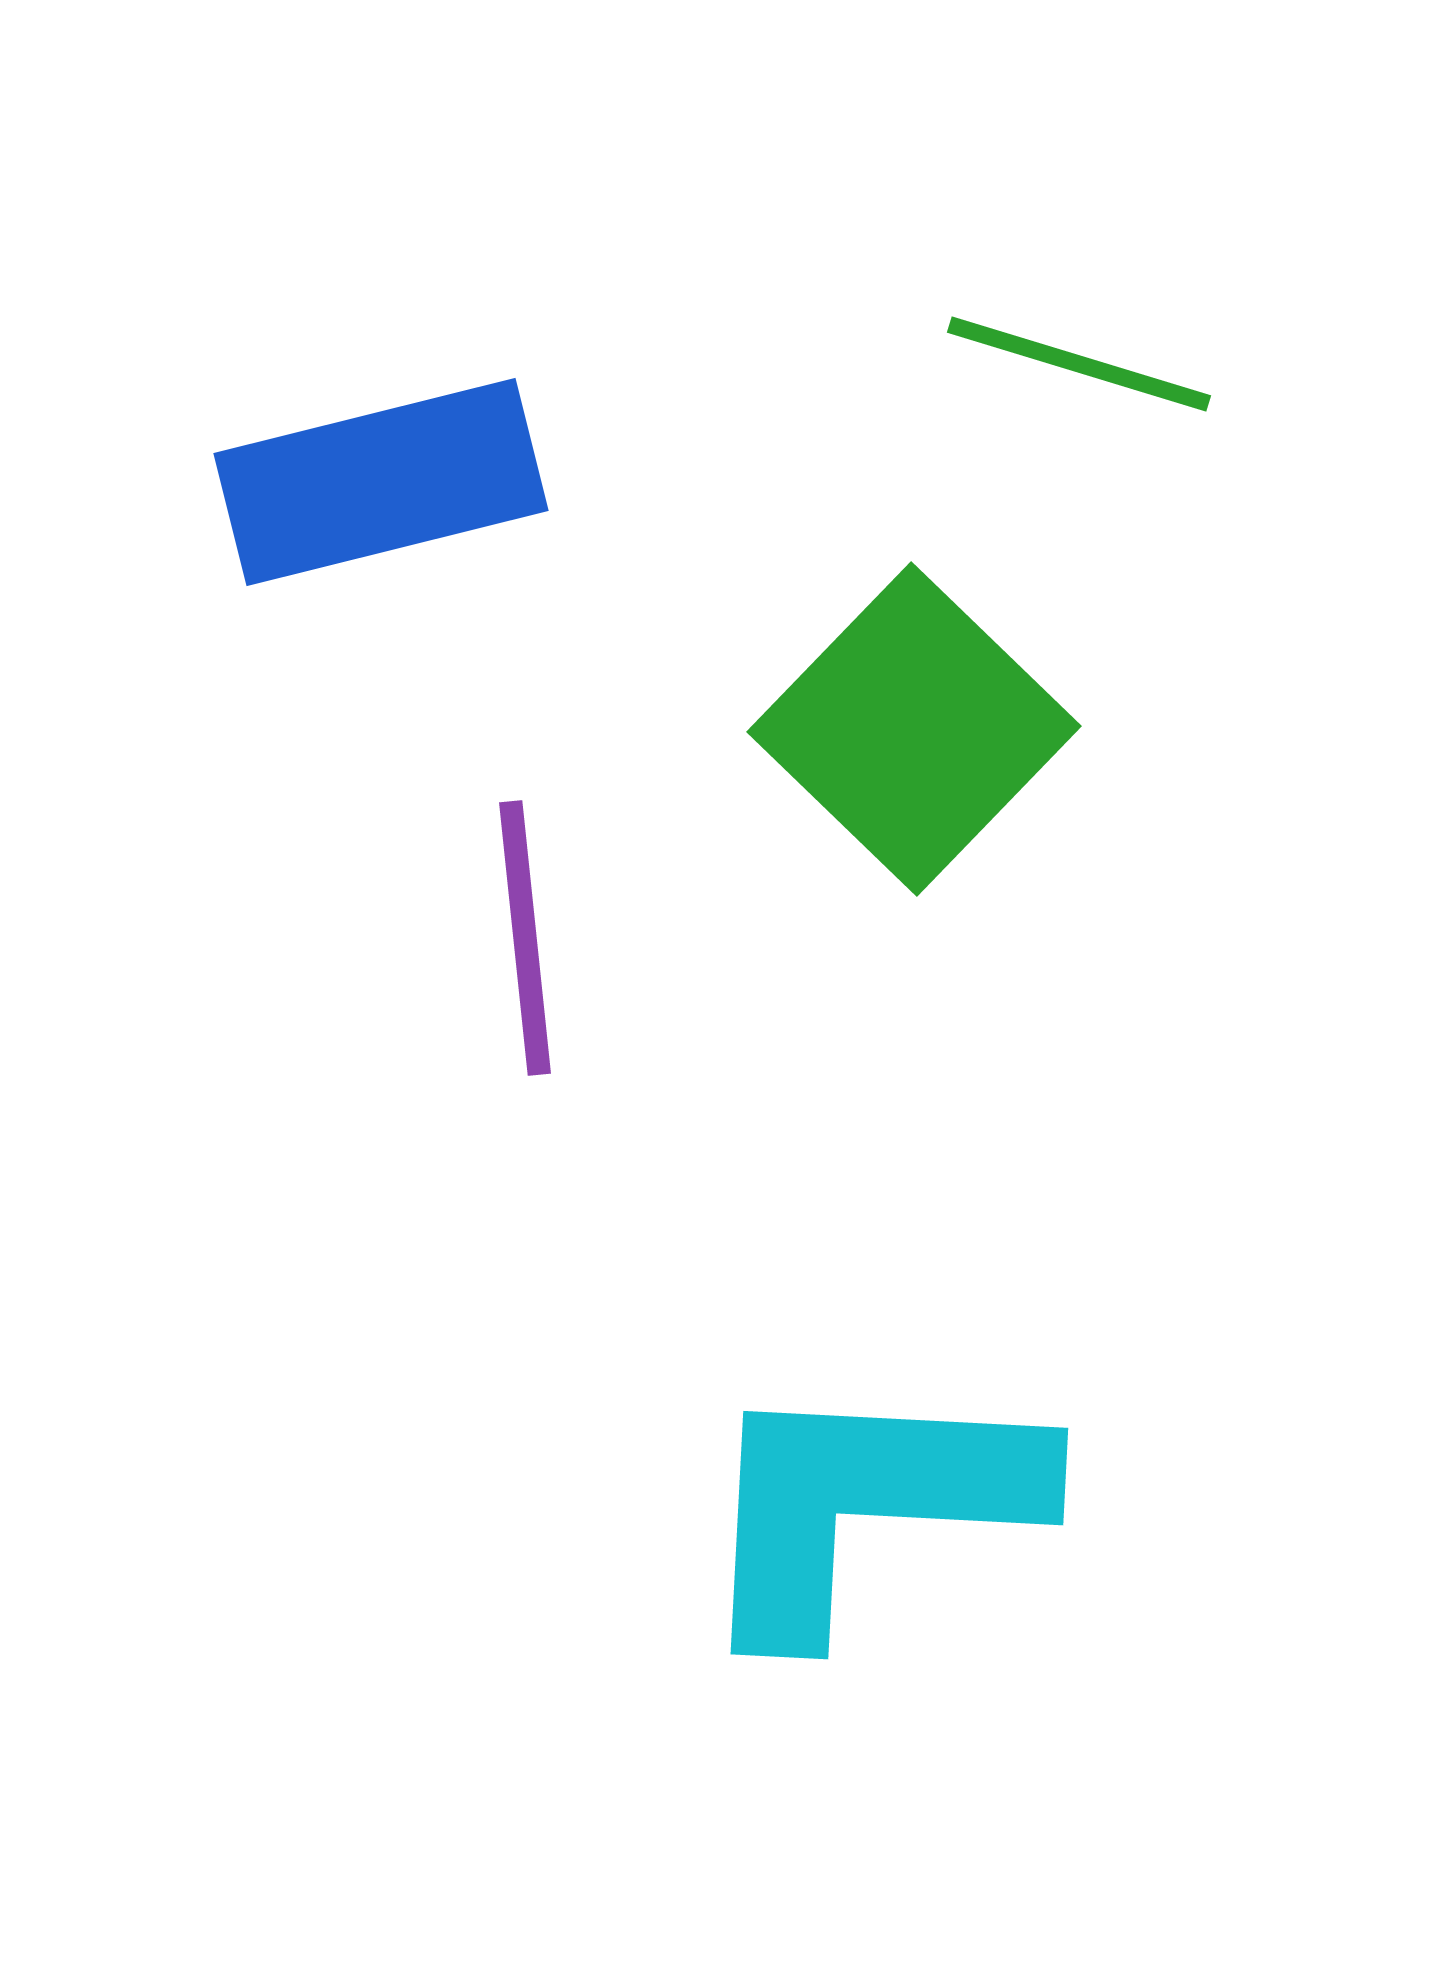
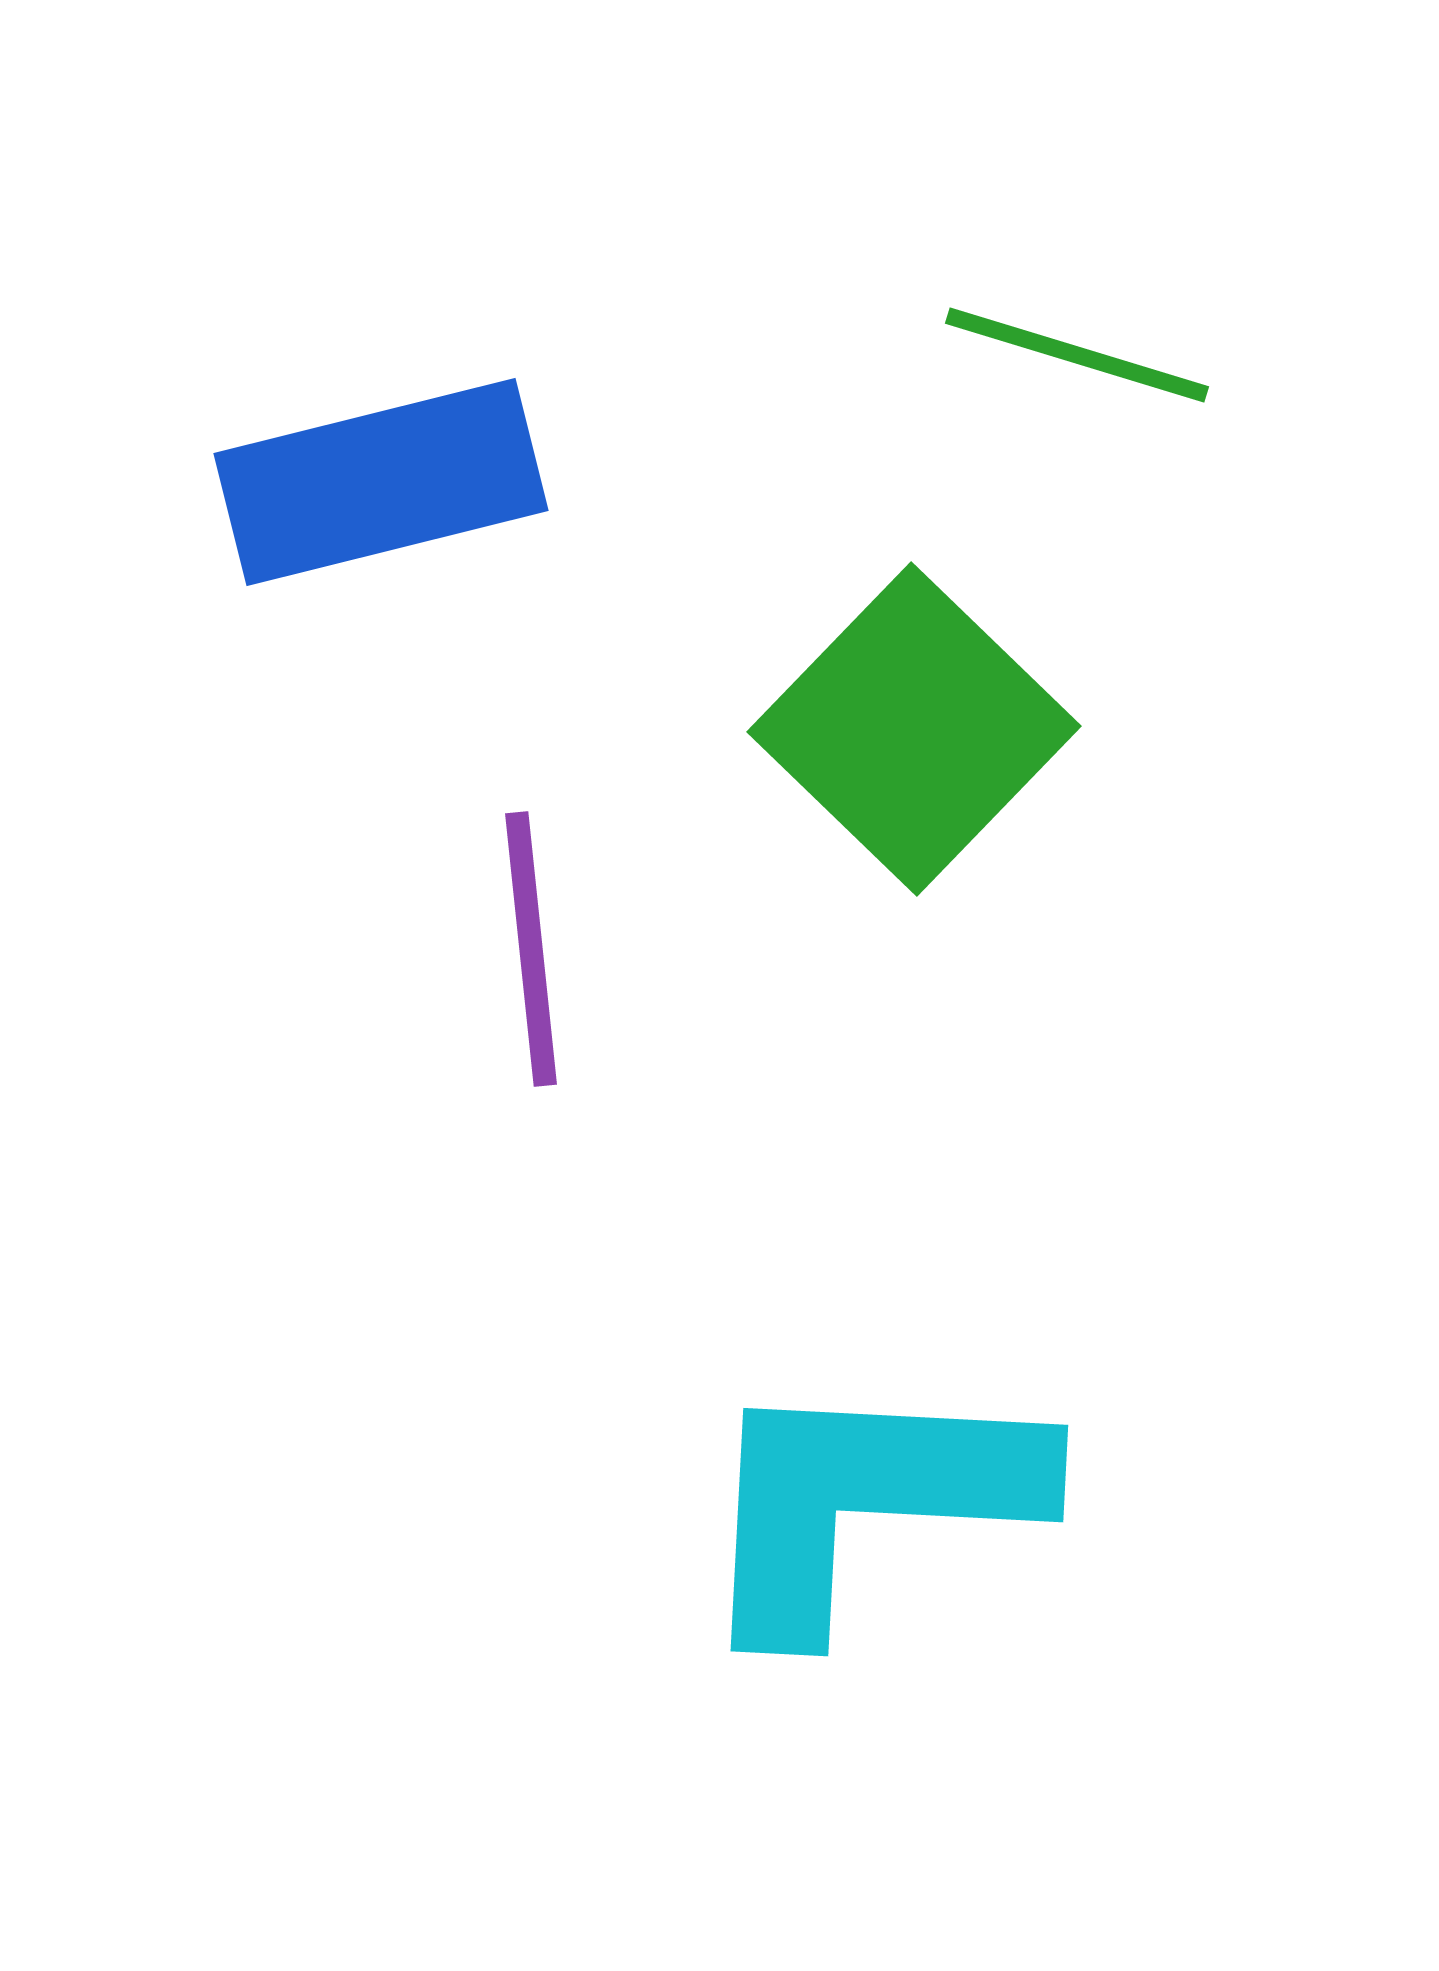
green line: moved 2 px left, 9 px up
purple line: moved 6 px right, 11 px down
cyan L-shape: moved 3 px up
